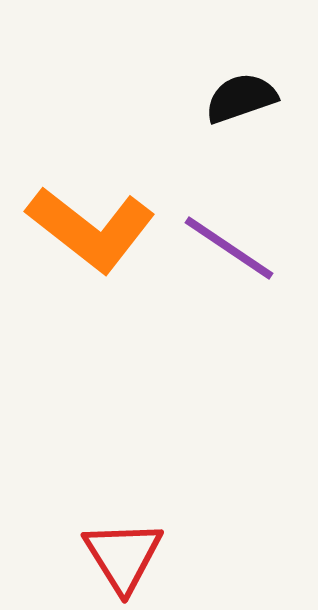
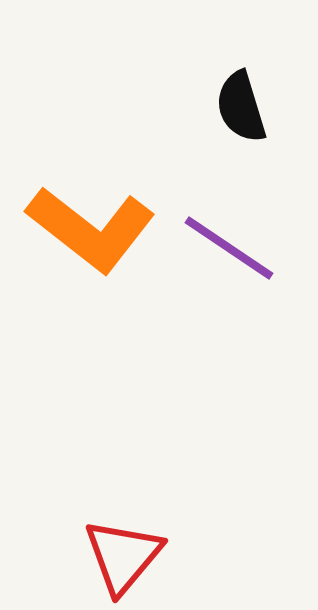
black semicircle: moved 9 px down; rotated 88 degrees counterclockwise
red triangle: rotated 12 degrees clockwise
